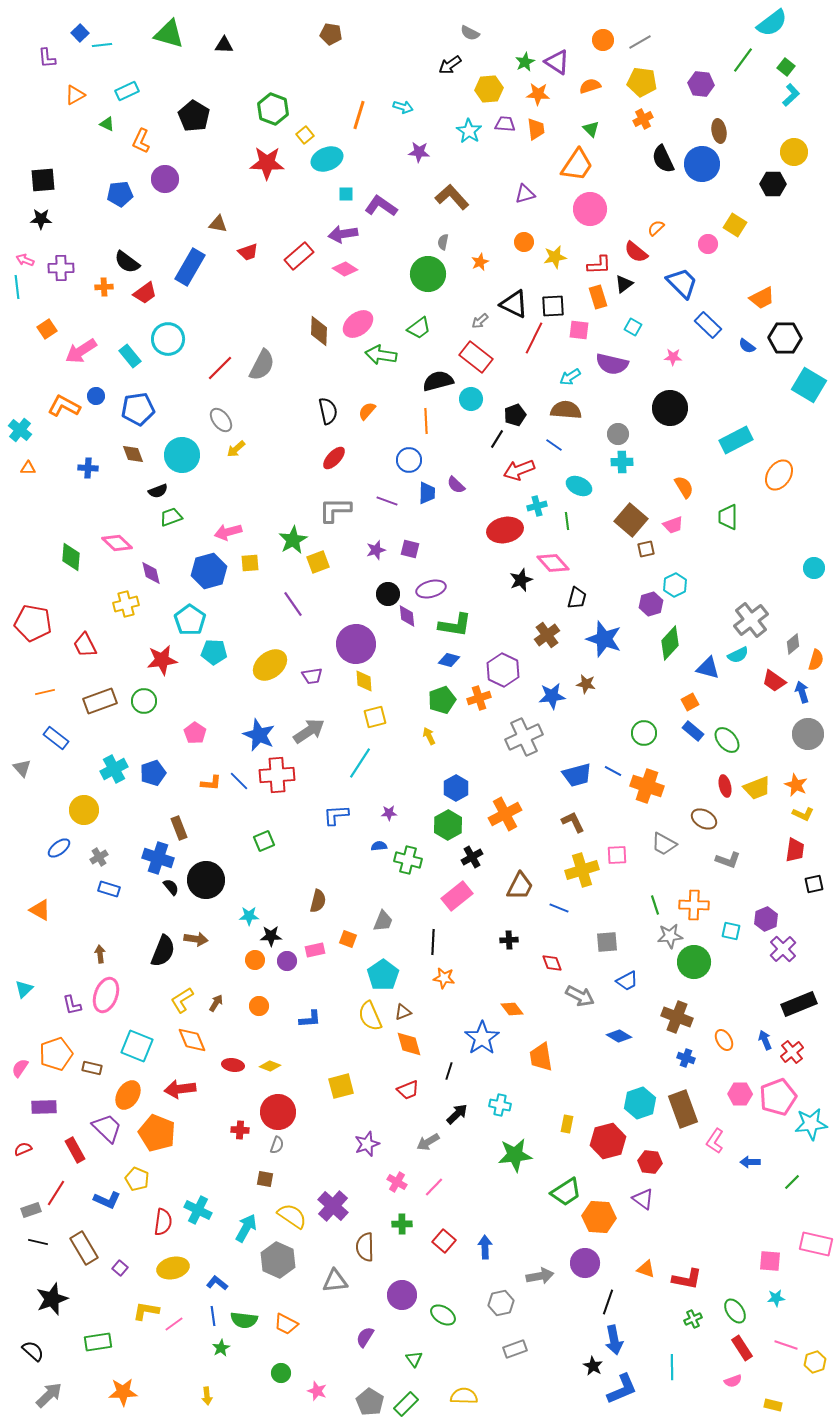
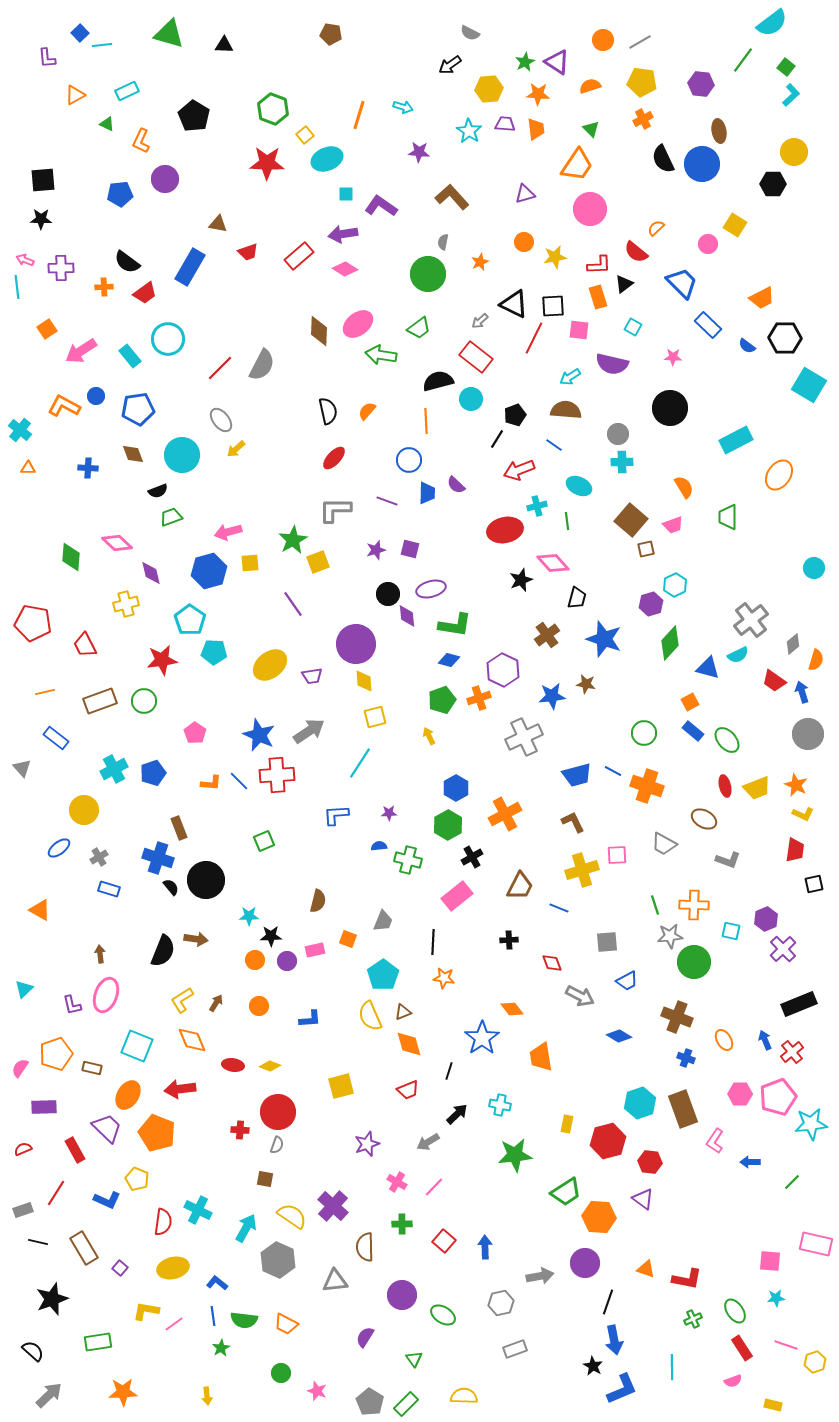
gray rectangle at (31, 1210): moved 8 px left
